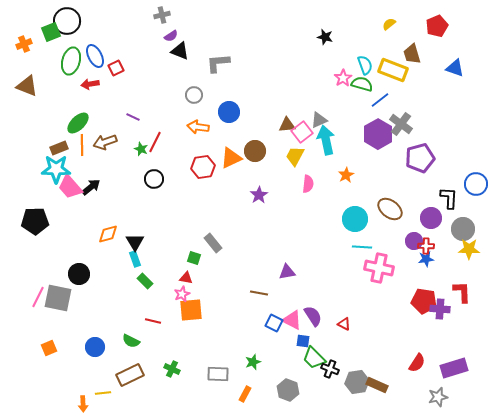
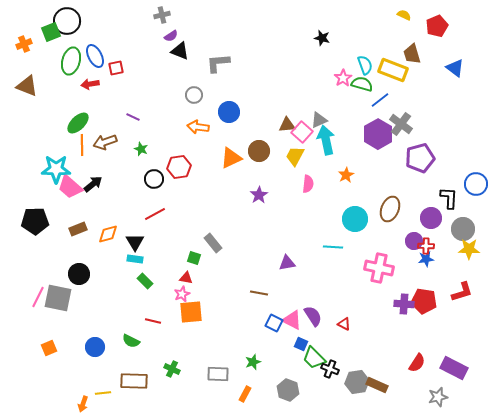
yellow semicircle at (389, 24): moved 15 px right, 9 px up; rotated 64 degrees clockwise
black star at (325, 37): moved 3 px left, 1 px down
red square at (116, 68): rotated 14 degrees clockwise
blue triangle at (455, 68): rotated 18 degrees clockwise
pink square at (302, 132): rotated 10 degrees counterclockwise
red line at (155, 142): moved 72 px down; rotated 35 degrees clockwise
brown rectangle at (59, 148): moved 19 px right, 81 px down
brown circle at (255, 151): moved 4 px right
red hexagon at (203, 167): moved 24 px left
pink trapezoid at (70, 187): rotated 8 degrees counterclockwise
black arrow at (91, 187): moved 2 px right, 3 px up
brown ellipse at (390, 209): rotated 75 degrees clockwise
cyan line at (362, 247): moved 29 px left
cyan rectangle at (135, 259): rotated 63 degrees counterclockwise
purple triangle at (287, 272): moved 9 px up
red L-shape at (462, 292): rotated 75 degrees clockwise
purple cross at (440, 309): moved 36 px left, 5 px up
orange square at (191, 310): moved 2 px down
blue square at (303, 341): moved 2 px left, 3 px down; rotated 16 degrees clockwise
purple rectangle at (454, 368): rotated 44 degrees clockwise
brown rectangle at (130, 375): moved 4 px right, 6 px down; rotated 28 degrees clockwise
orange arrow at (83, 404): rotated 21 degrees clockwise
